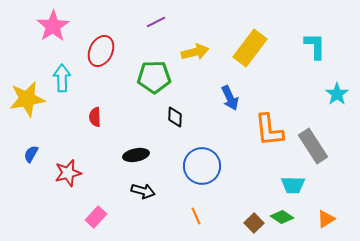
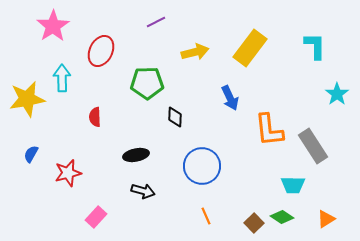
green pentagon: moved 7 px left, 6 px down
orange line: moved 10 px right
